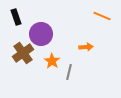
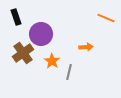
orange line: moved 4 px right, 2 px down
